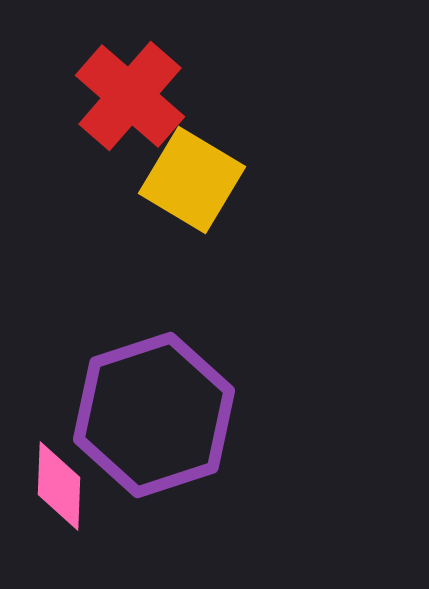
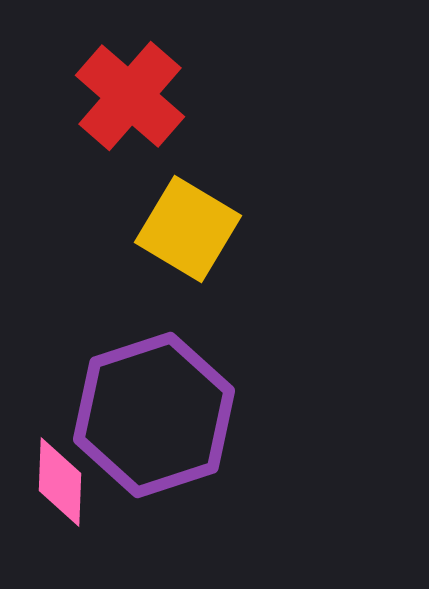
yellow square: moved 4 px left, 49 px down
pink diamond: moved 1 px right, 4 px up
